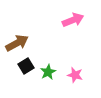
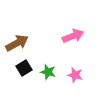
pink arrow: moved 16 px down
black square: moved 2 px left, 2 px down
green star: rotated 28 degrees counterclockwise
